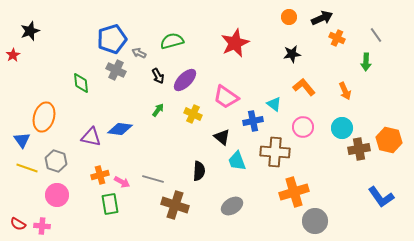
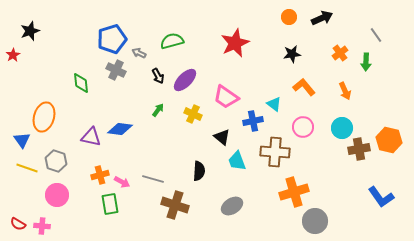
orange cross at (337, 38): moved 3 px right, 15 px down; rotated 28 degrees clockwise
